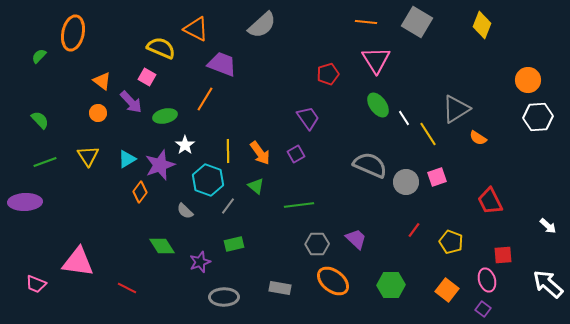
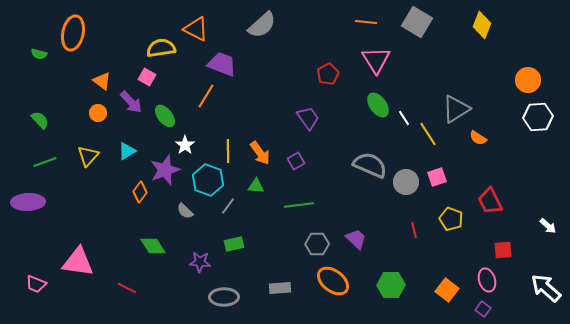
yellow semicircle at (161, 48): rotated 32 degrees counterclockwise
green semicircle at (39, 56): moved 2 px up; rotated 119 degrees counterclockwise
red pentagon at (328, 74): rotated 10 degrees counterclockwise
orange line at (205, 99): moved 1 px right, 3 px up
green ellipse at (165, 116): rotated 65 degrees clockwise
purple square at (296, 154): moved 7 px down
yellow triangle at (88, 156): rotated 15 degrees clockwise
cyan triangle at (127, 159): moved 8 px up
purple star at (160, 165): moved 5 px right, 5 px down
green triangle at (256, 186): rotated 36 degrees counterclockwise
purple ellipse at (25, 202): moved 3 px right
red line at (414, 230): rotated 49 degrees counterclockwise
yellow pentagon at (451, 242): moved 23 px up
green diamond at (162, 246): moved 9 px left
red square at (503, 255): moved 5 px up
purple star at (200, 262): rotated 25 degrees clockwise
white arrow at (548, 284): moved 2 px left, 4 px down
gray rectangle at (280, 288): rotated 15 degrees counterclockwise
